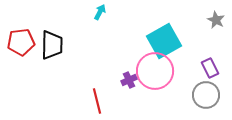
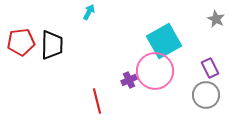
cyan arrow: moved 11 px left
gray star: moved 1 px up
